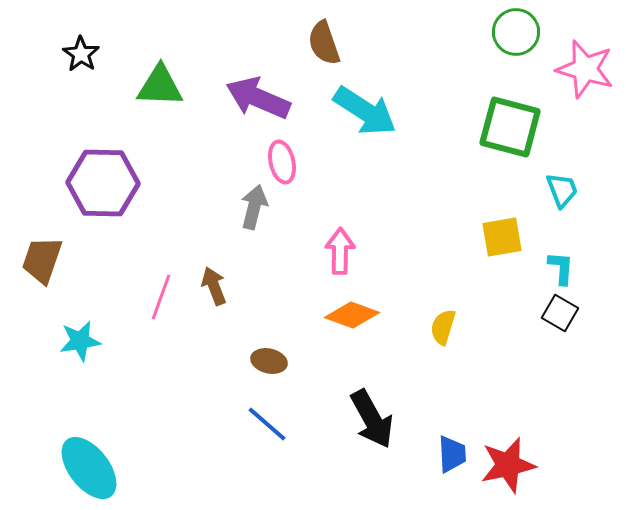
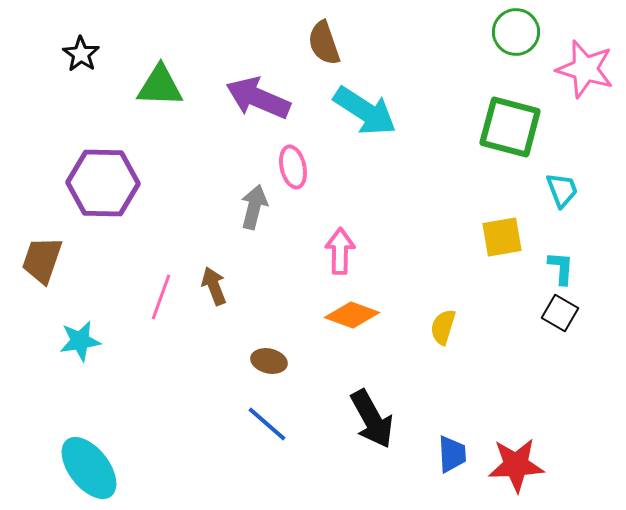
pink ellipse: moved 11 px right, 5 px down
red star: moved 8 px right; rotated 10 degrees clockwise
